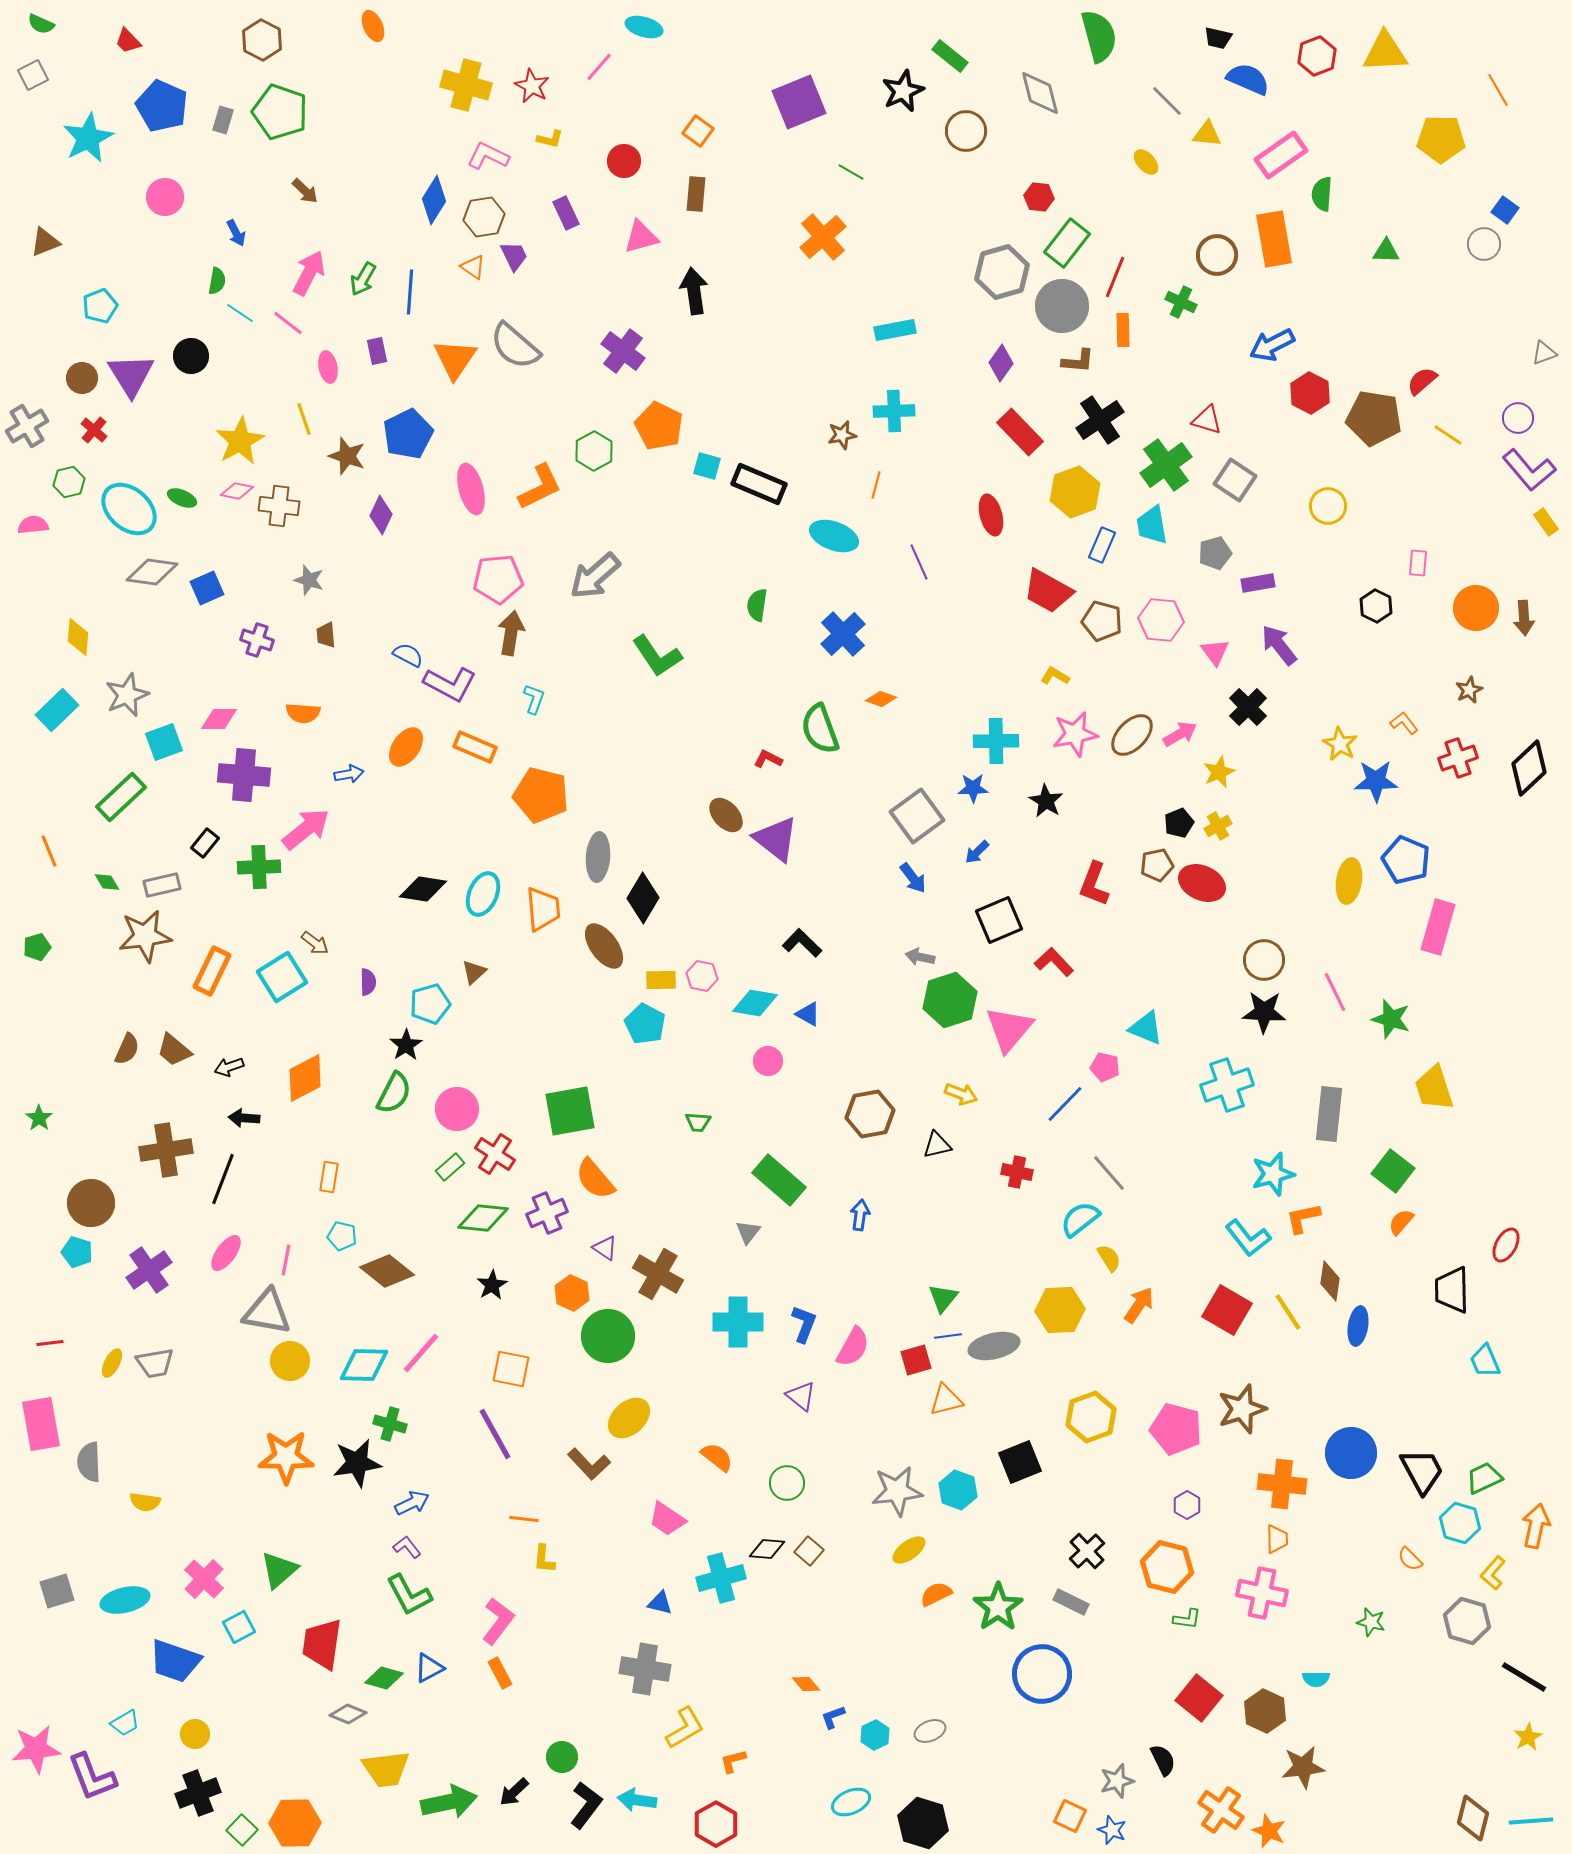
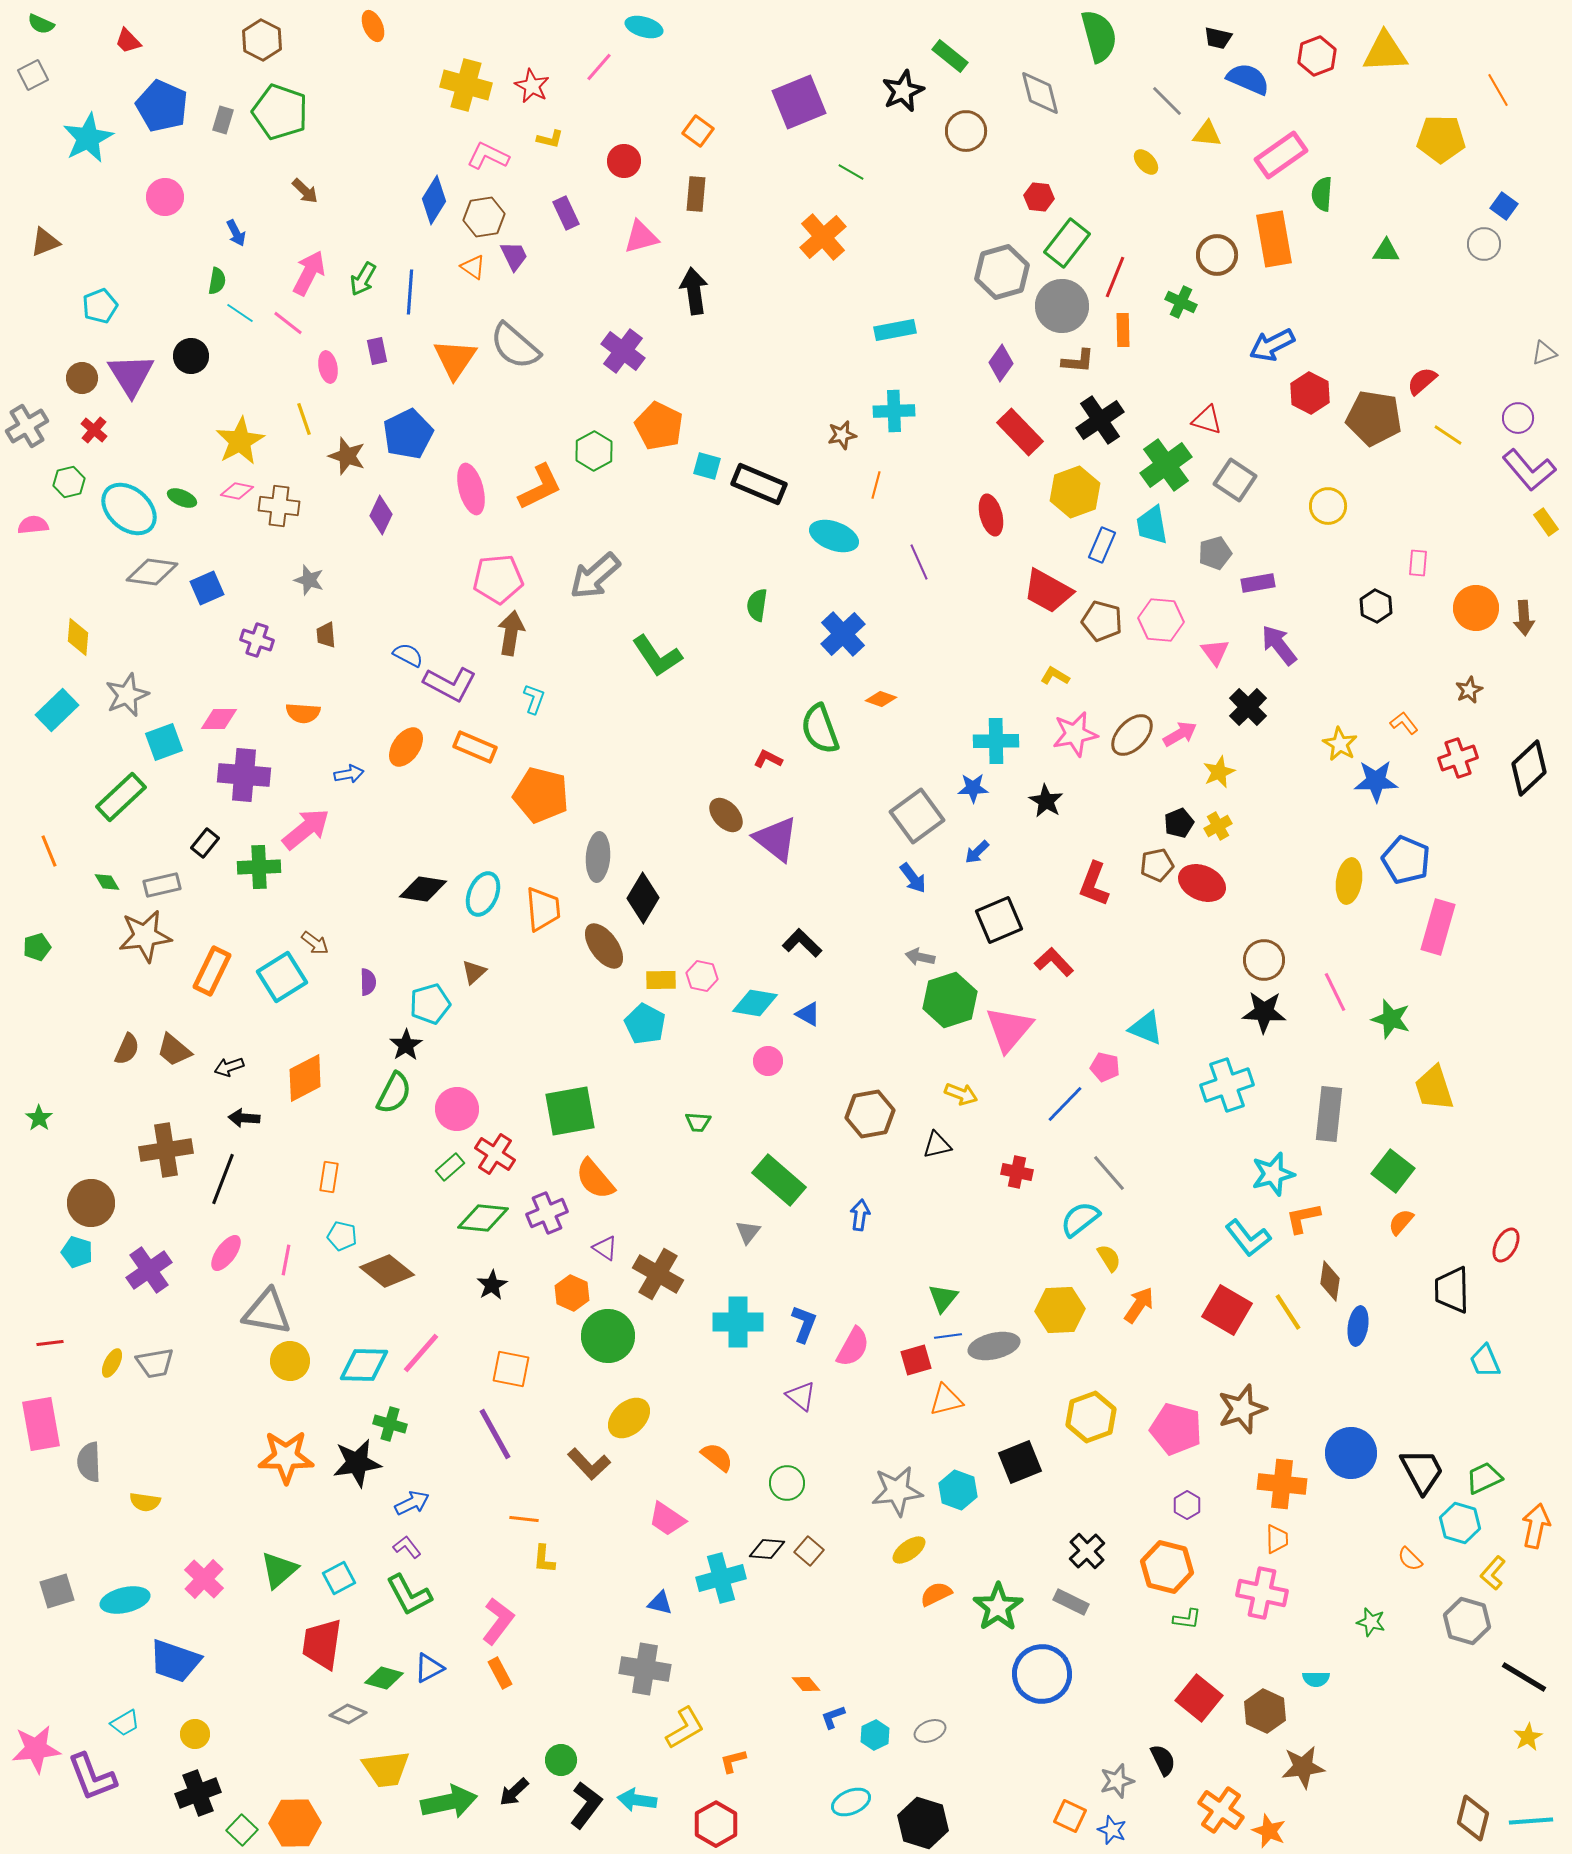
blue square at (1505, 210): moved 1 px left, 4 px up
cyan square at (239, 1627): moved 100 px right, 49 px up
green circle at (562, 1757): moved 1 px left, 3 px down
